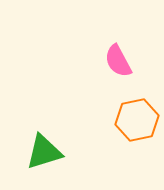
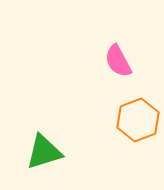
orange hexagon: moved 1 px right; rotated 9 degrees counterclockwise
